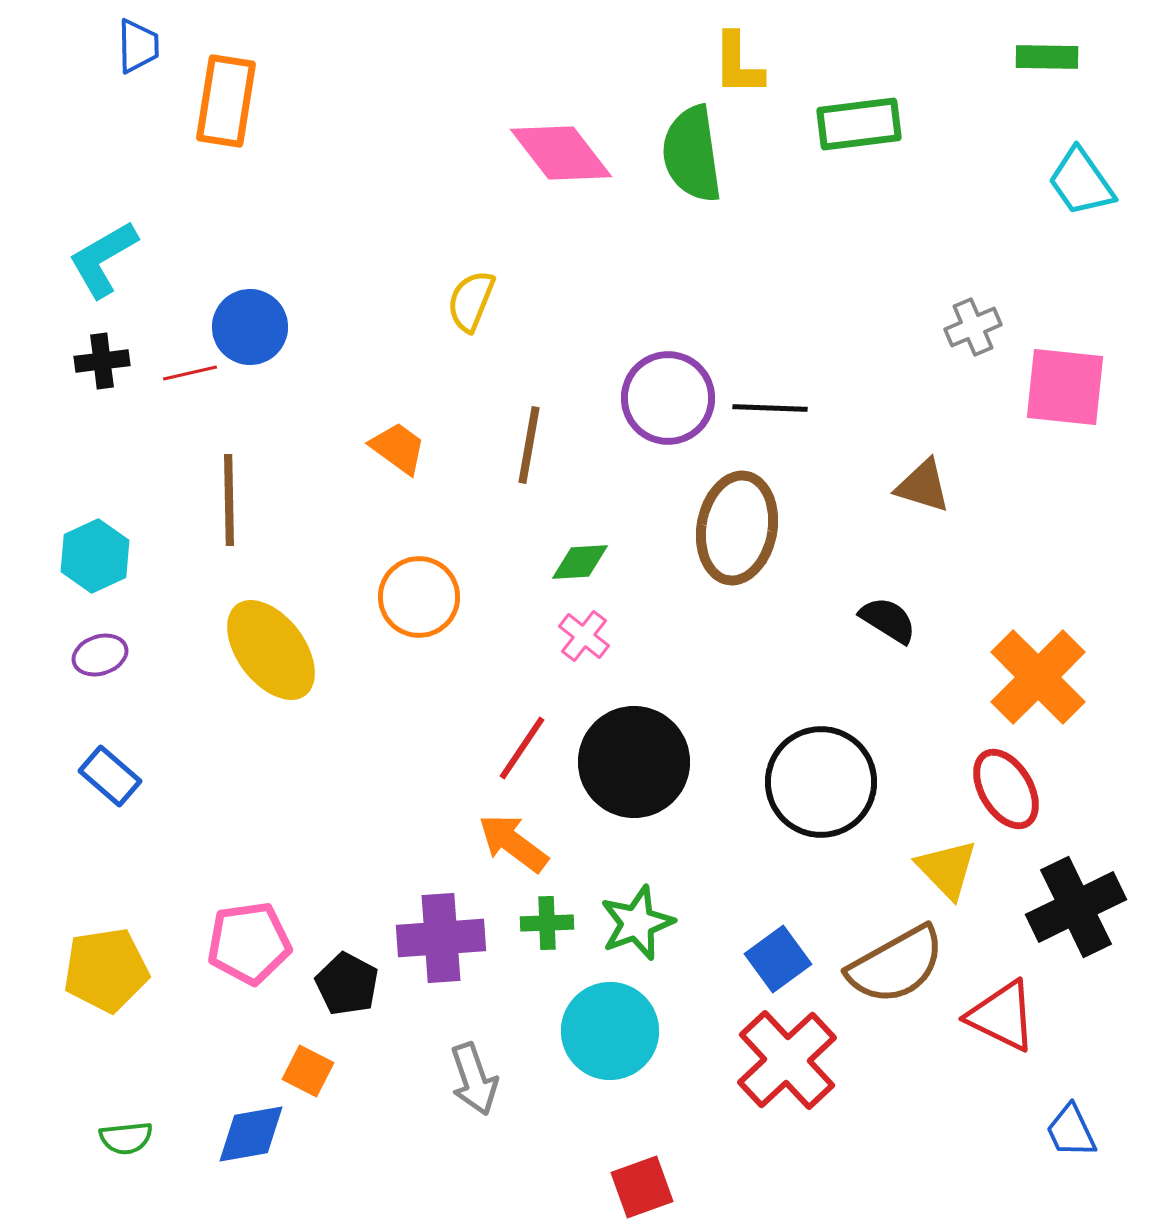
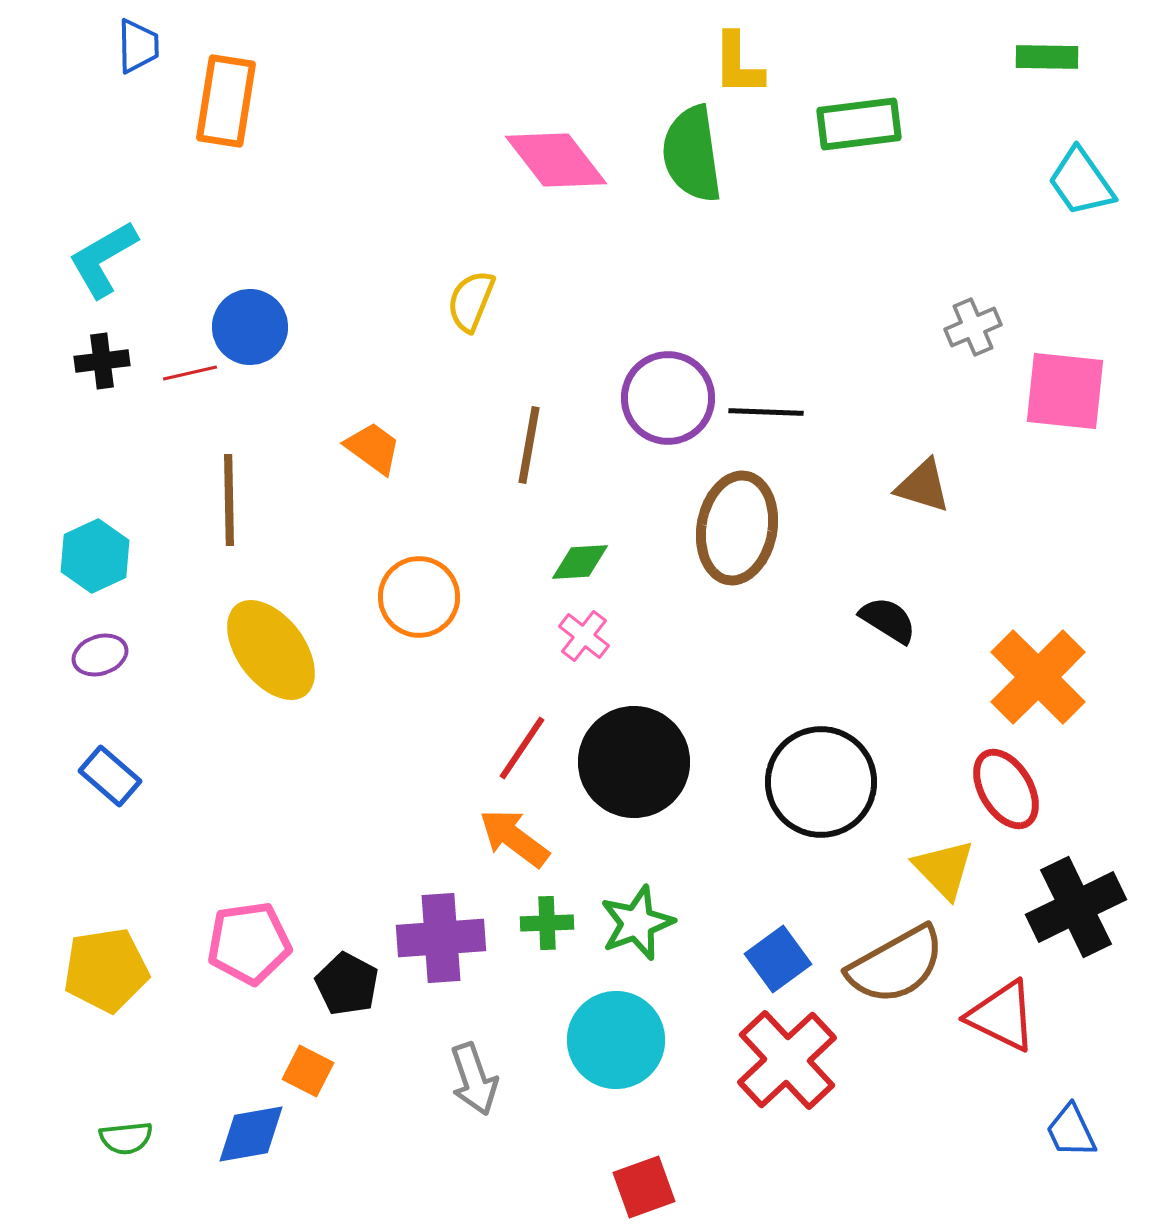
pink diamond at (561, 153): moved 5 px left, 7 px down
pink square at (1065, 387): moved 4 px down
black line at (770, 408): moved 4 px left, 4 px down
orange trapezoid at (398, 448): moved 25 px left
orange arrow at (513, 843): moved 1 px right, 5 px up
yellow triangle at (947, 869): moved 3 px left
cyan circle at (610, 1031): moved 6 px right, 9 px down
red square at (642, 1187): moved 2 px right
